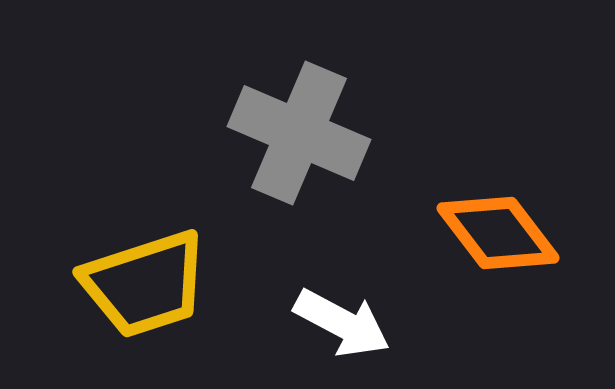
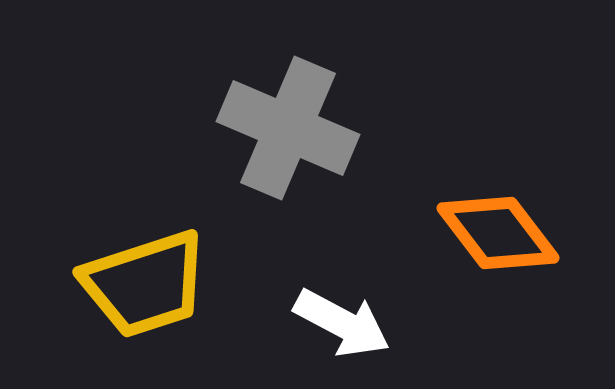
gray cross: moved 11 px left, 5 px up
